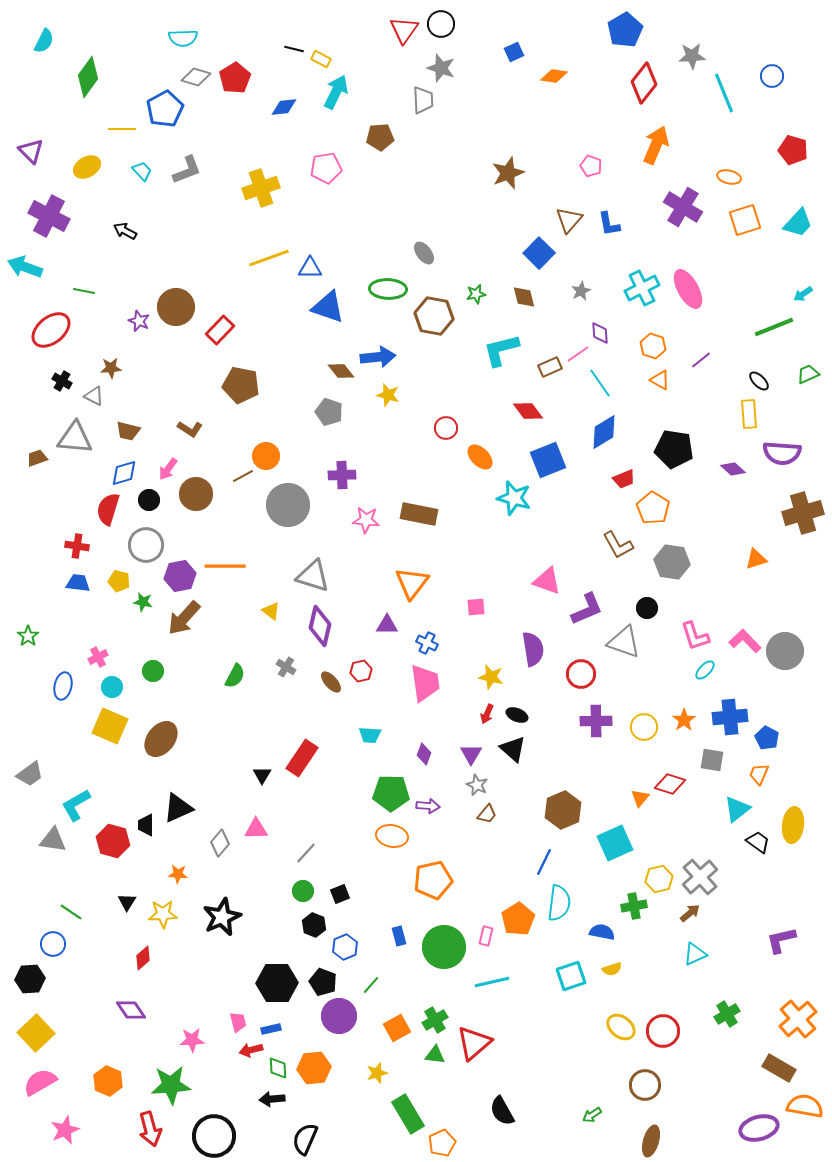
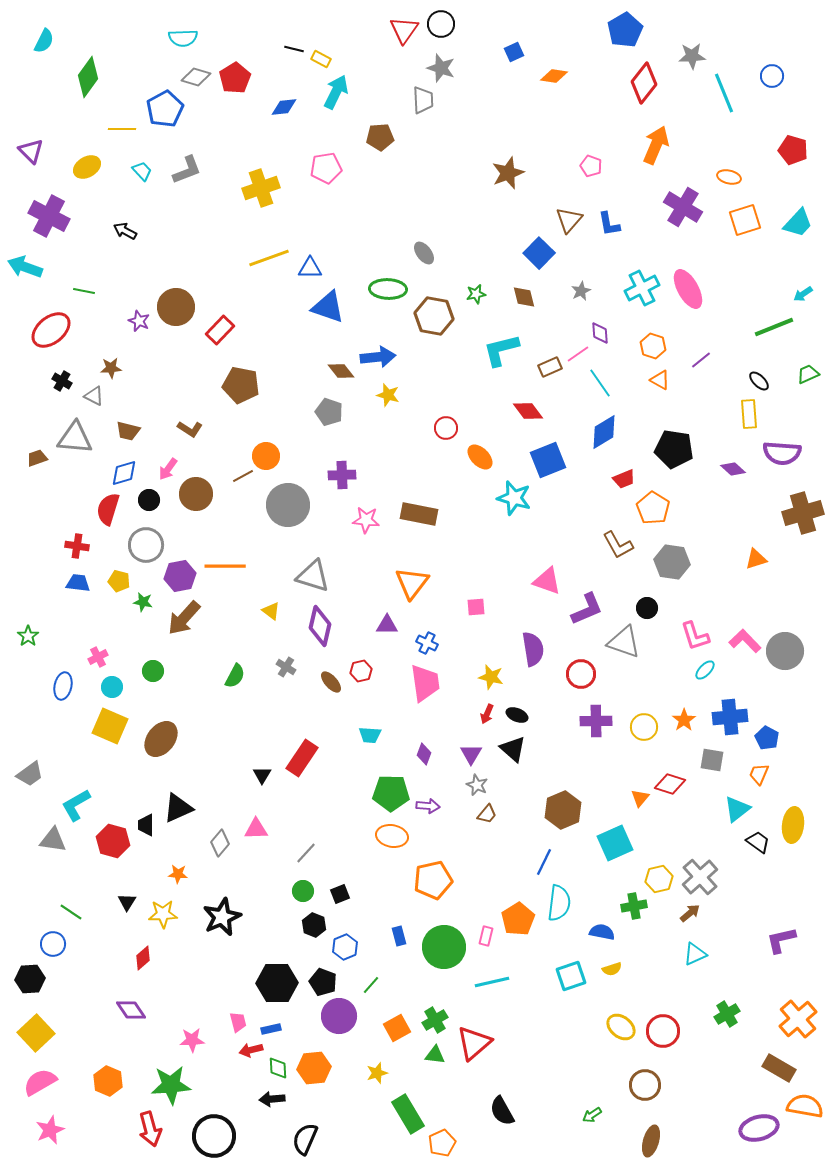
pink star at (65, 1130): moved 15 px left
